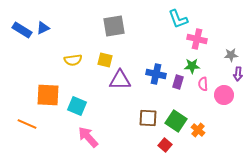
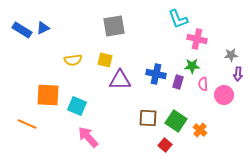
orange cross: moved 2 px right
